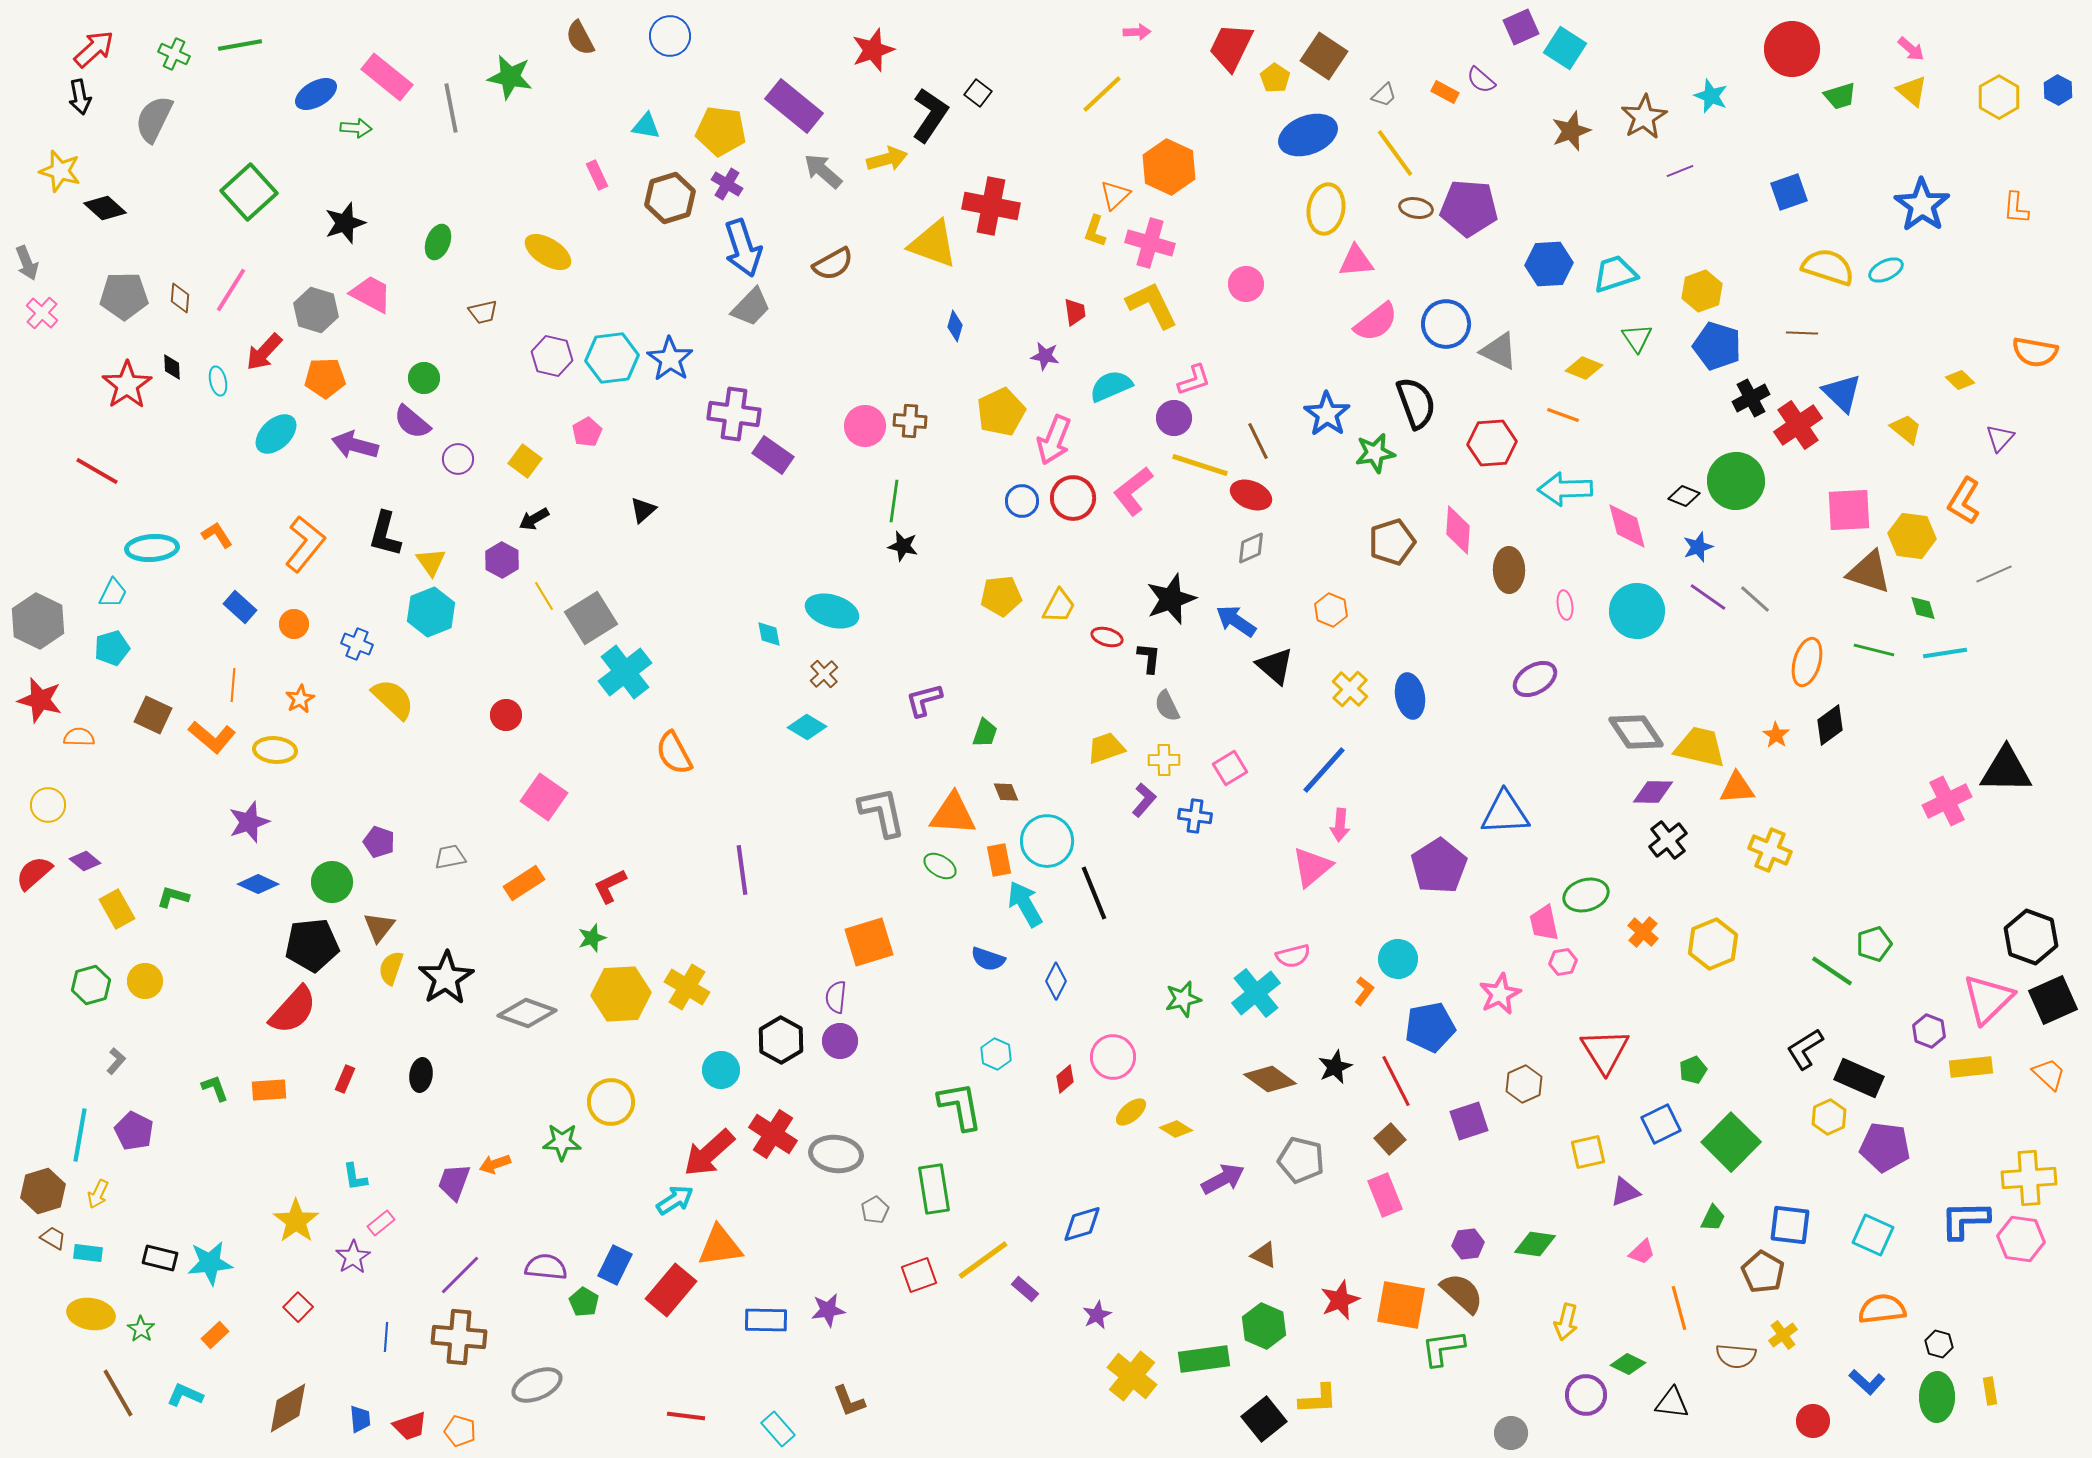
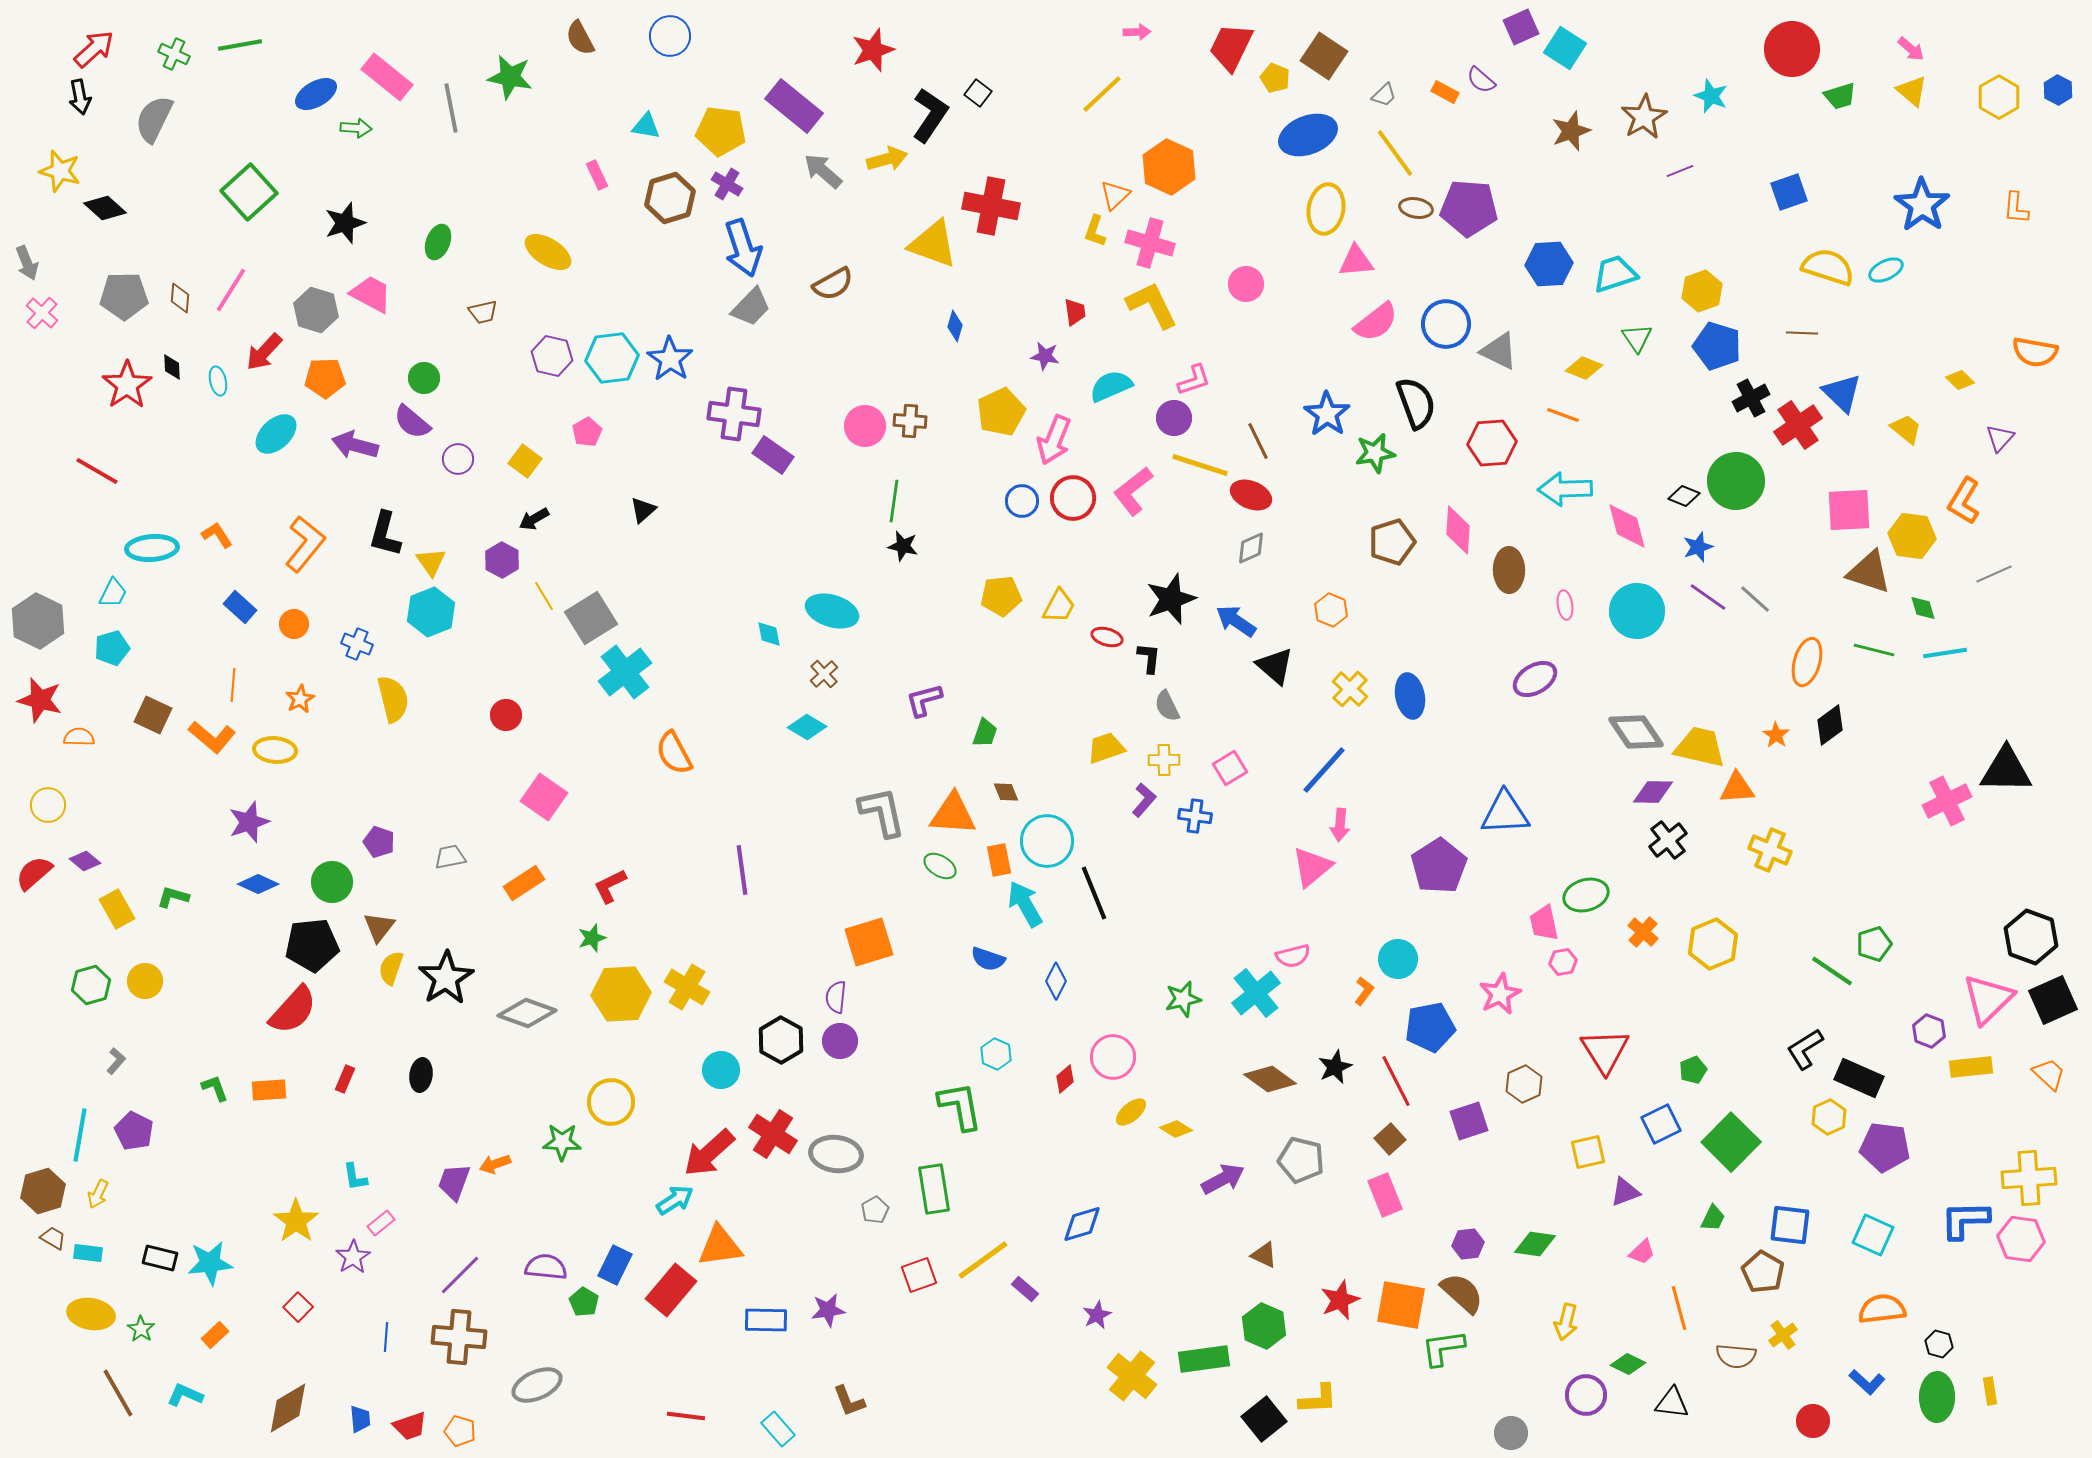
yellow pentagon at (1275, 78): rotated 12 degrees counterclockwise
brown semicircle at (833, 264): moved 20 px down
yellow semicircle at (393, 699): rotated 33 degrees clockwise
